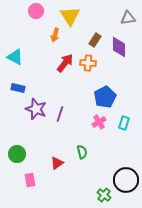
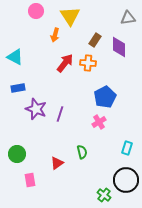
blue rectangle: rotated 24 degrees counterclockwise
cyan rectangle: moved 3 px right, 25 px down
